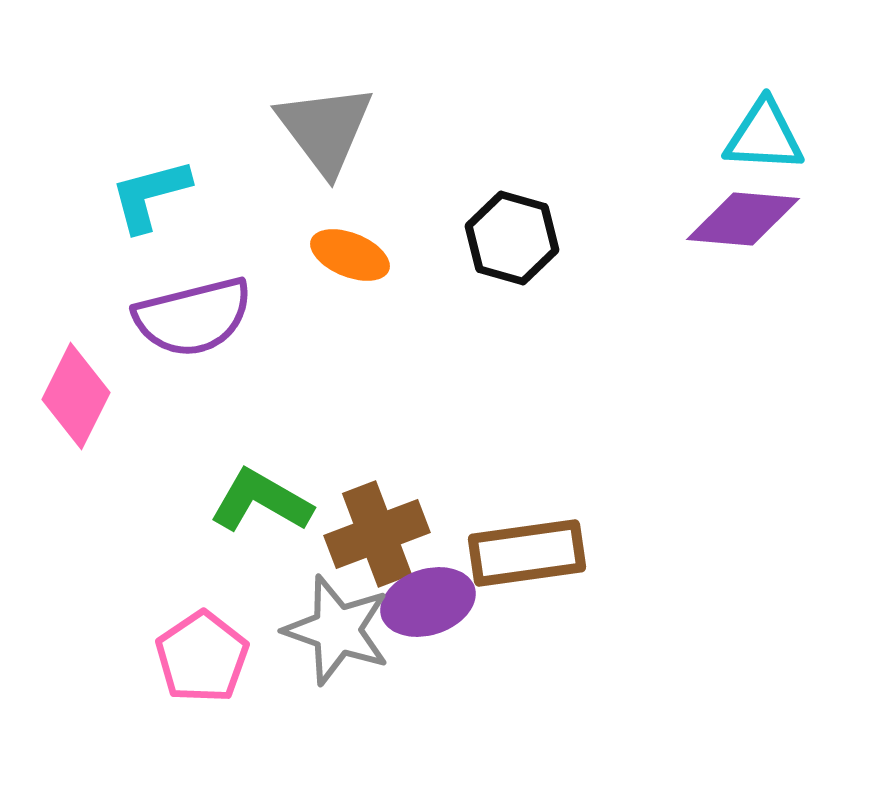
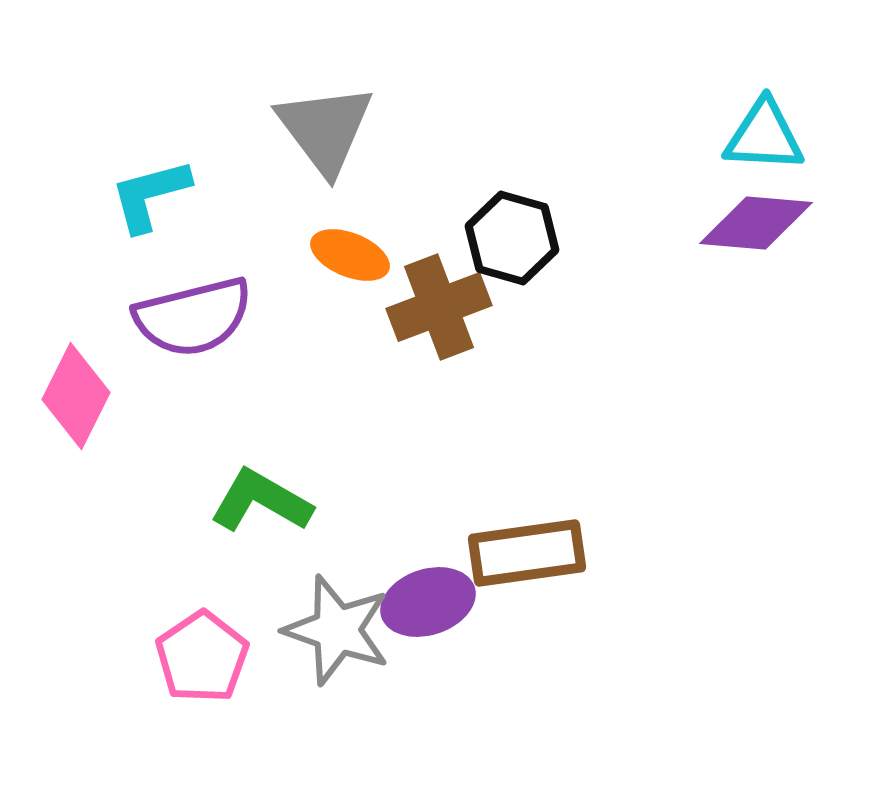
purple diamond: moved 13 px right, 4 px down
brown cross: moved 62 px right, 227 px up
